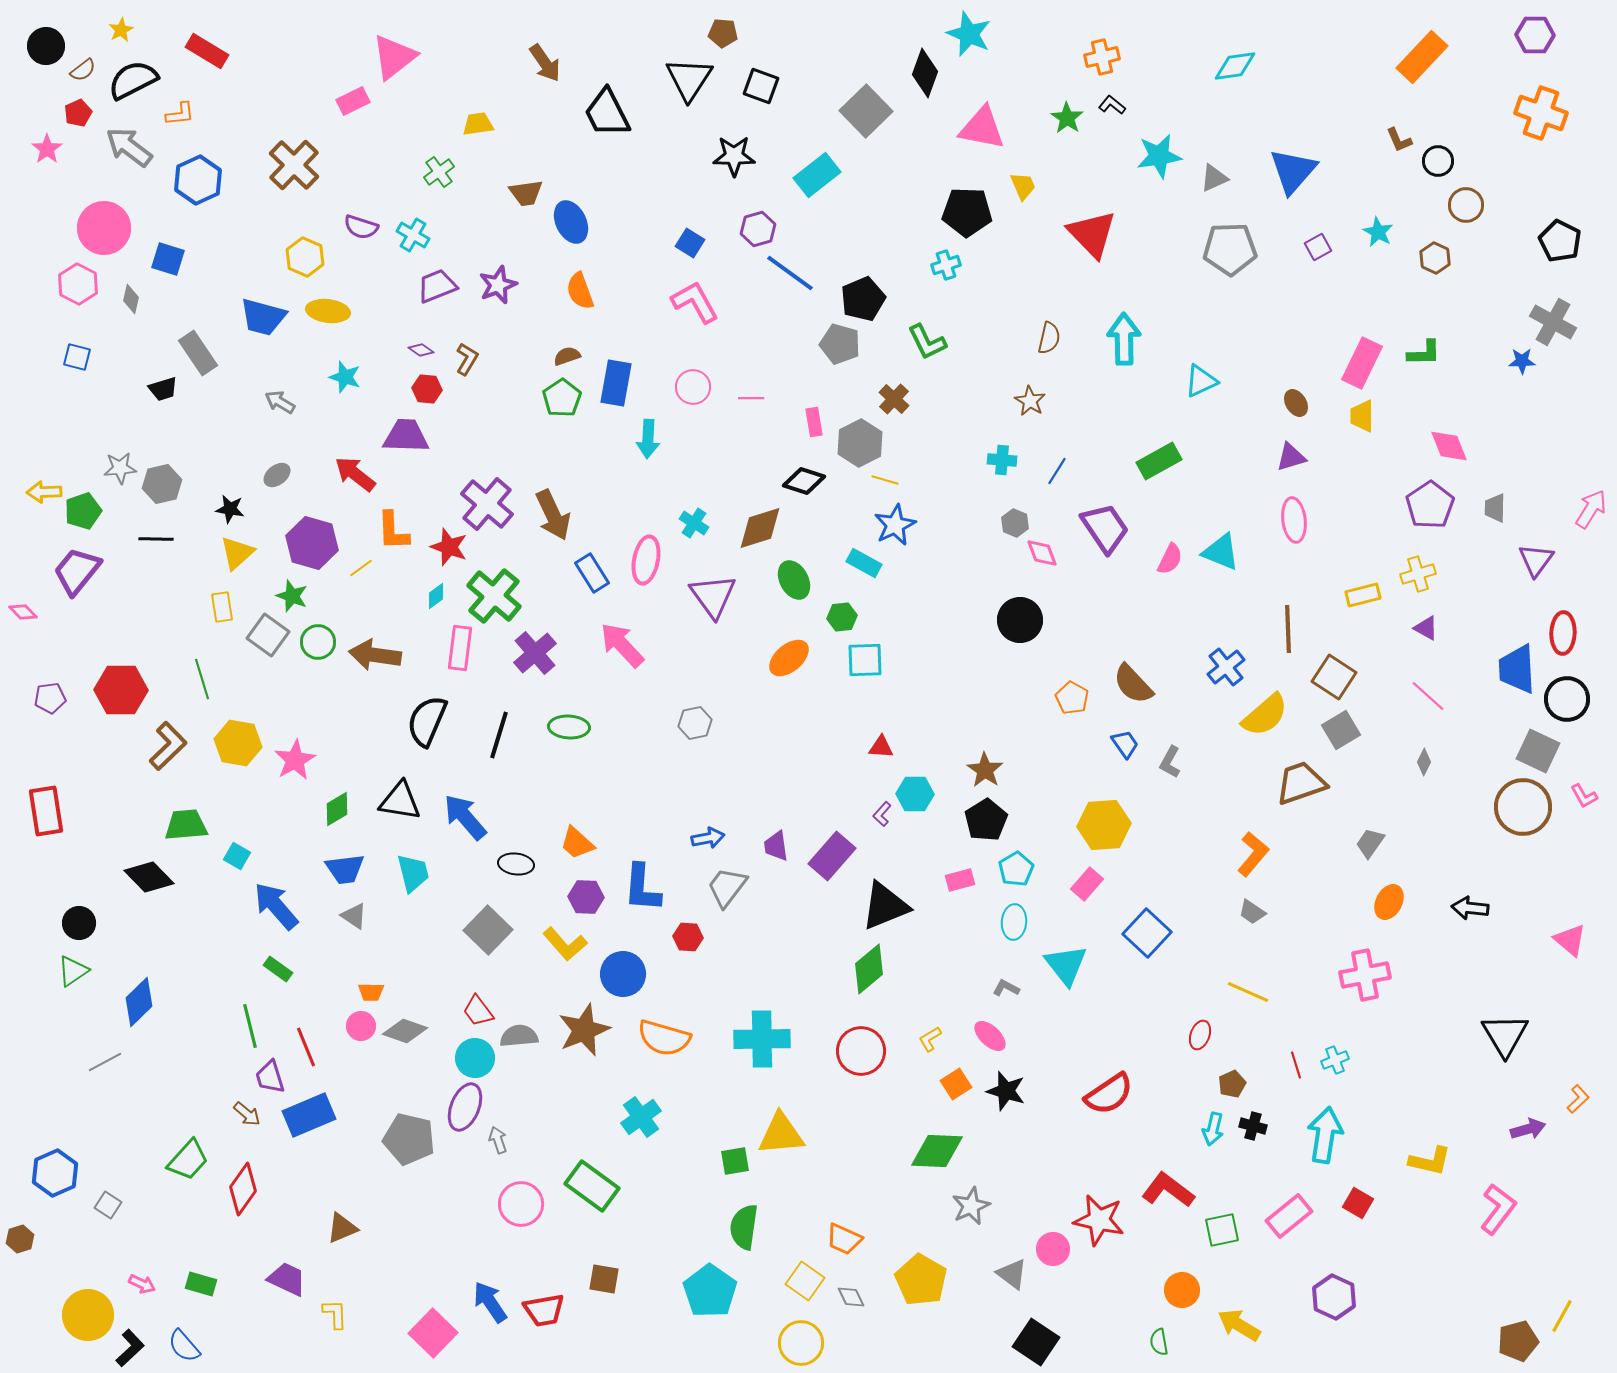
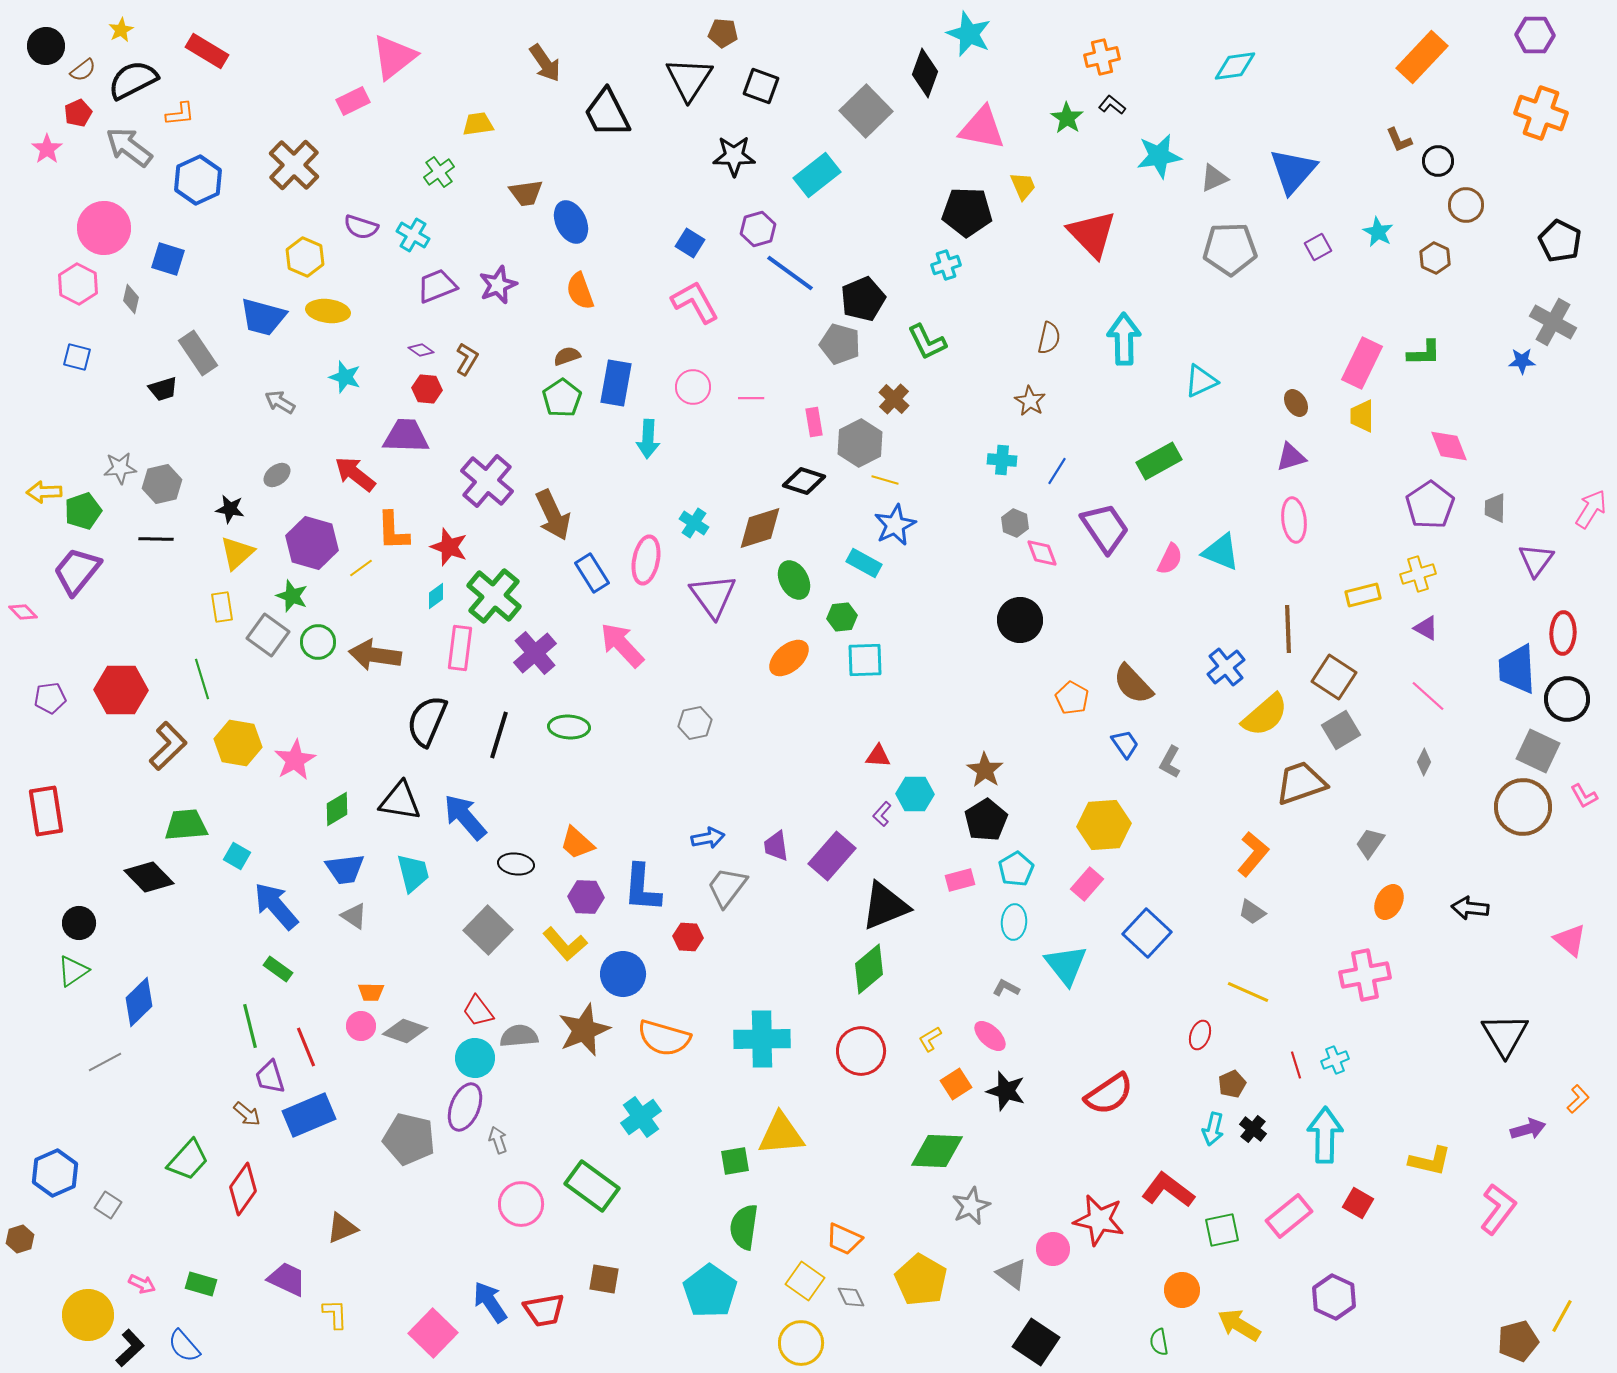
purple cross at (487, 504): moved 23 px up
red triangle at (881, 747): moved 3 px left, 9 px down
black cross at (1253, 1126): moved 3 px down; rotated 24 degrees clockwise
cyan arrow at (1325, 1135): rotated 8 degrees counterclockwise
